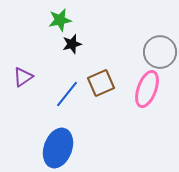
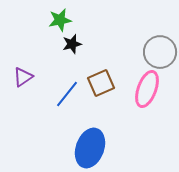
blue ellipse: moved 32 px right
